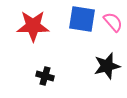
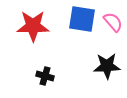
black star: rotated 12 degrees clockwise
